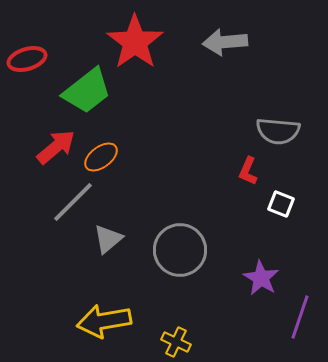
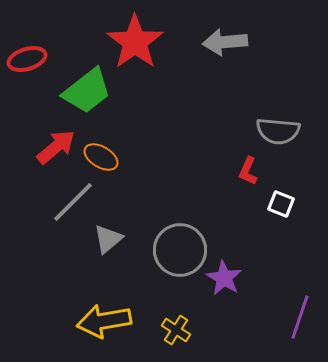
orange ellipse: rotated 68 degrees clockwise
purple star: moved 37 px left
yellow cross: moved 12 px up; rotated 8 degrees clockwise
